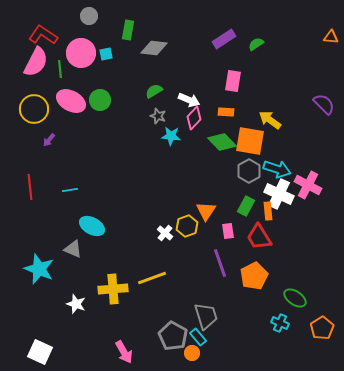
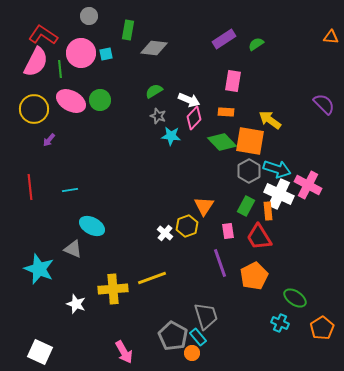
orange triangle at (206, 211): moved 2 px left, 5 px up
